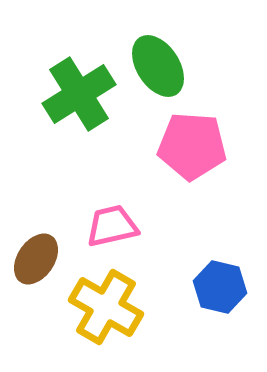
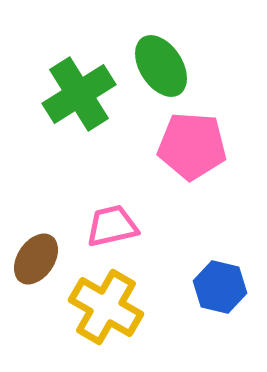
green ellipse: moved 3 px right
